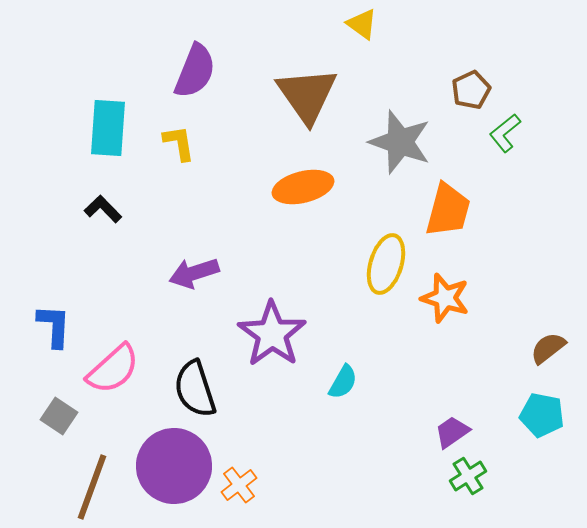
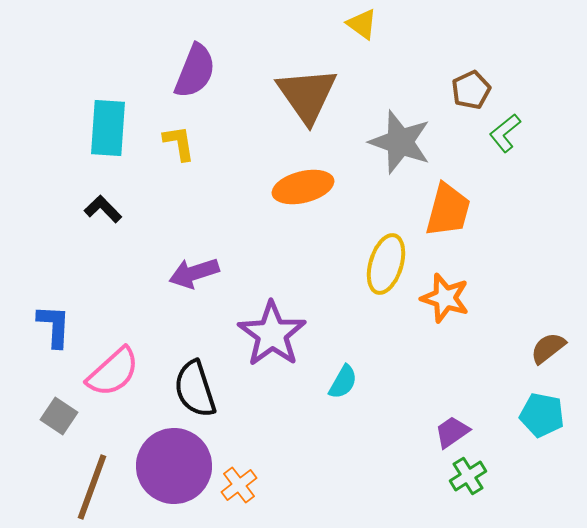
pink semicircle: moved 3 px down
